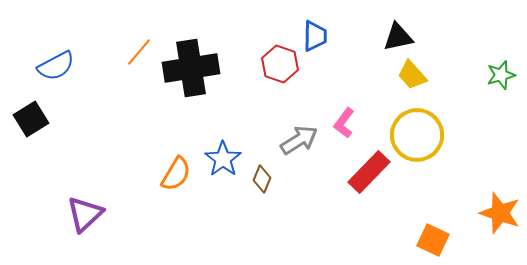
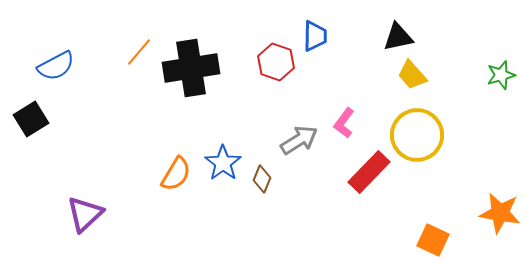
red hexagon: moved 4 px left, 2 px up
blue star: moved 4 px down
orange star: rotated 9 degrees counterclockwise
